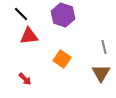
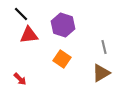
purple hexagon: moved 10 px down
red triangle: moved 1 px up
brown triangle: rotated 30 degrees clockwise
red arrow: moved 5 px left
